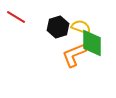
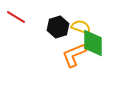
green diamond: moved 1 px right
